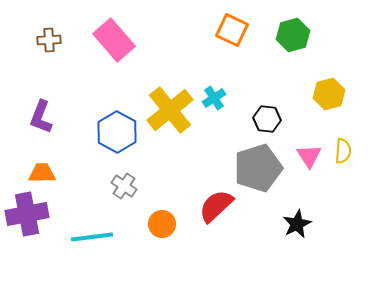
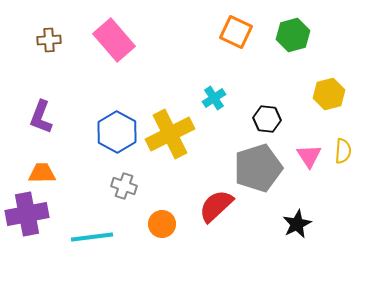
orange square: moved 4 px right, 2 px down
yellow cross: moved 24 px down; rotated 12 degrees clockwise
gray cross: rotated 15 degrees counterclockwise
